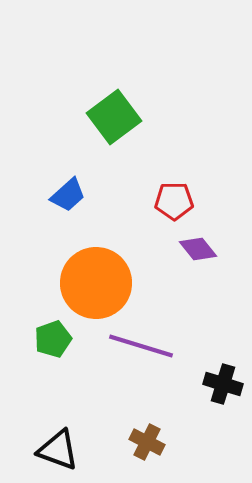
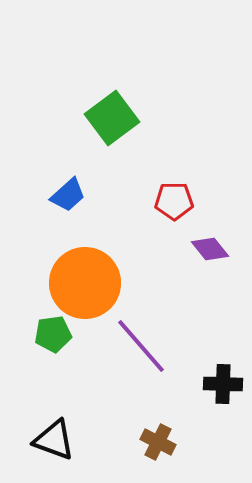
green square: moved 2 px left, 1 px down
purple diamond: moved 12 px right
orange circle: moved 11 px left
green pentagon: moved 5 px up; rotated 12 degrees clockwise
purple line: rotated 32 degrees clockwise
black cross: rotated 15 degrees counterclockwise
brown cross: moved 11 px right
black triangle: moved 4 px left, 10 px up
